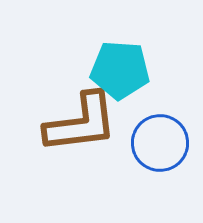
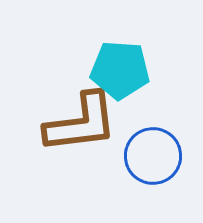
blue circle: moved 7 px left, 13 px down
